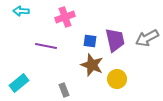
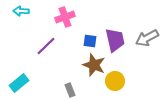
purple line: rotated 55 degrees counterclockwise
brown star: moved 2 px right
yellow circle: moved 2 px left, 2 px down
gray rectangle: moved 6 px right
